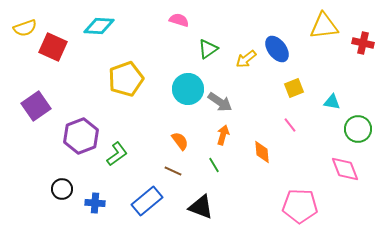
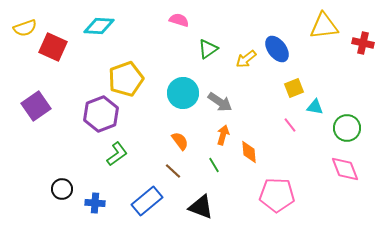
cyan circle: moved 5 px left, 4 px down
cyan triangle: moved 17 px left, 5 px down
green circle: moved 11 px left, 1 px up
purple hexagon: moved 20 px right, 22 px up
orange diamond: moved 13 px left
brown line: rotated 18 degrees clockwise
pink pentagon: moved 23 px left, 11 px up
